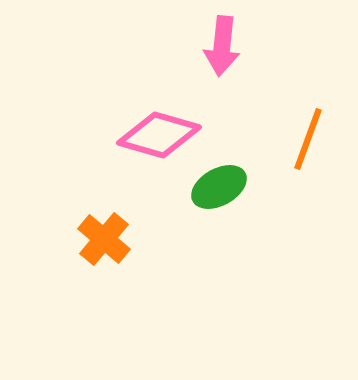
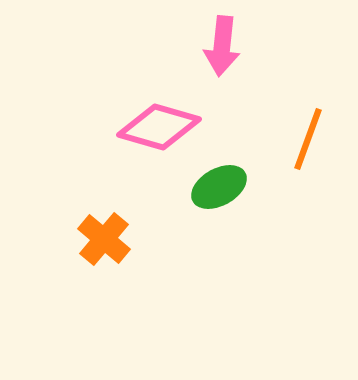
pink diamond: moved 8 px up
